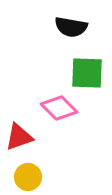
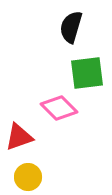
black semicircle: rotated 96 degrees clockwise
green square: rotated 9 degrees counterclockwise
